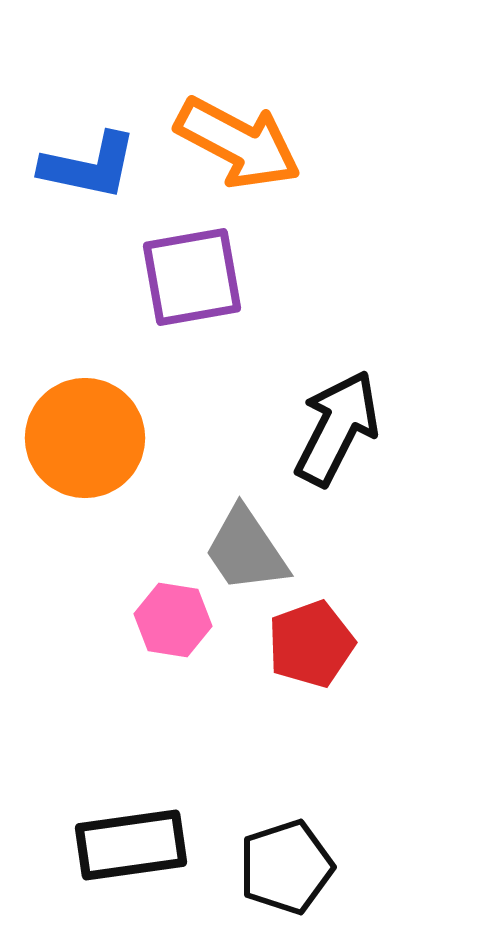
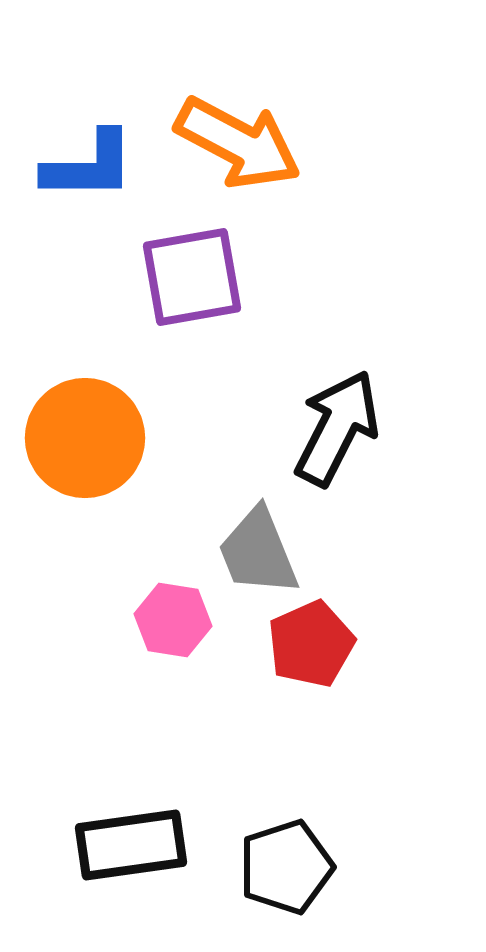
blue L-shape: rotated 12 degrees counterclockwise
gray trapezoid: moved 12 px right, 2 px down; rotated 12 degrees clockwise
red pentagon: rotated 4 degrees counterclockwise
